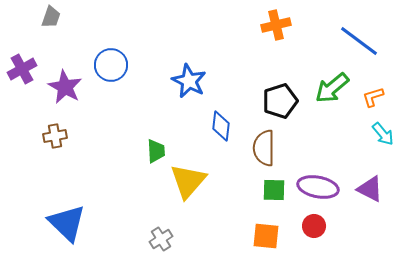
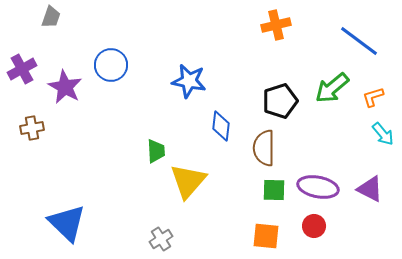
blue star: rotated 16 degrees counterclockwise
brown cross: moved 23 px left, 8 px up
